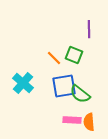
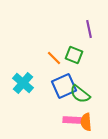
purple line: rotated 12 degrees counterclockwise
blue square: rotated 15 degrees counterclockwise
orange semicircle: moved 3 px left
